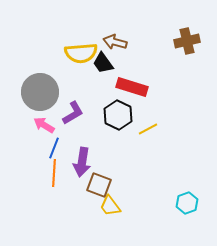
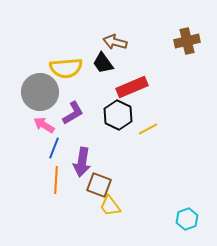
yellow semicircle: moved 15 px left, 15 px down
red rectangle: rotated 40 degrees counterclockwise
orange line: moved 2 px right, 7 px down
cyan hexagon: moved 16 px down
